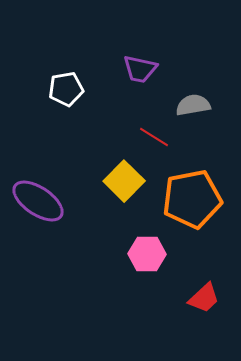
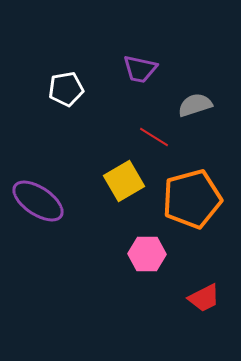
gray semicircle: moved 2 px right; rotated 8 degrees counterclockwise
yellow square: rotated 15 degrees clockwise
orange pentagon: rotated 4 degrees counterclockwise
red trapezoid: rotated 16 degrees clockwise
